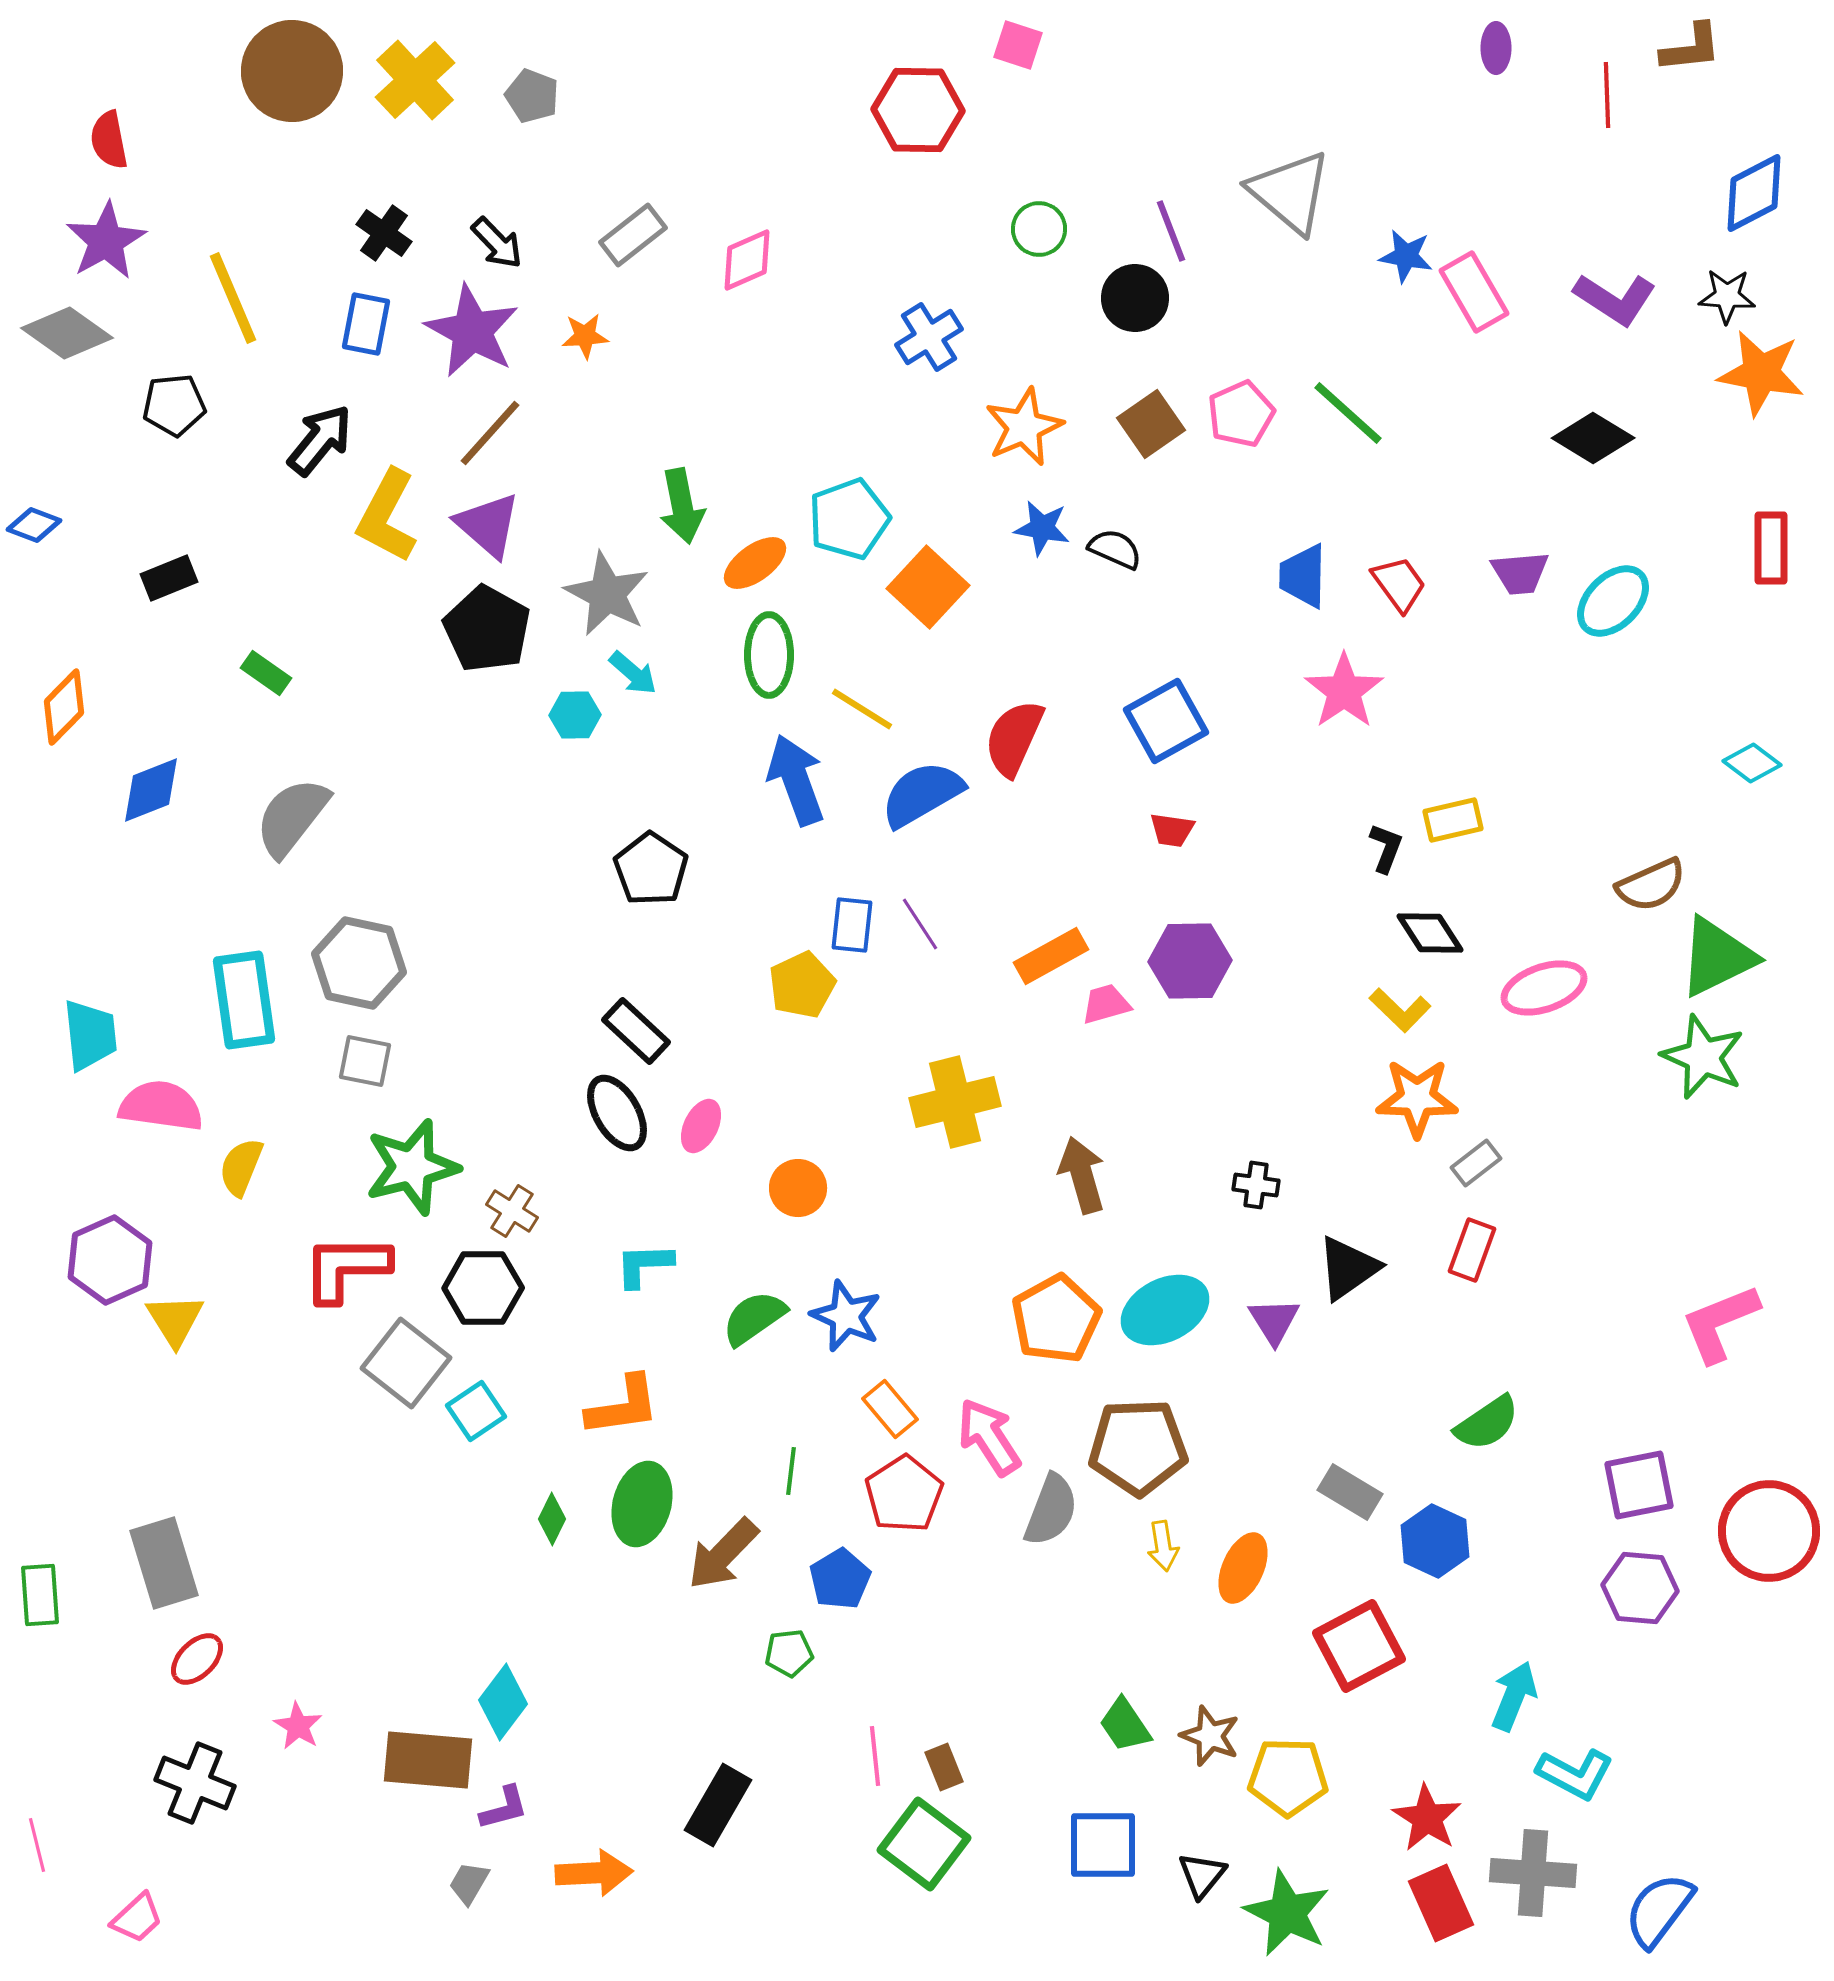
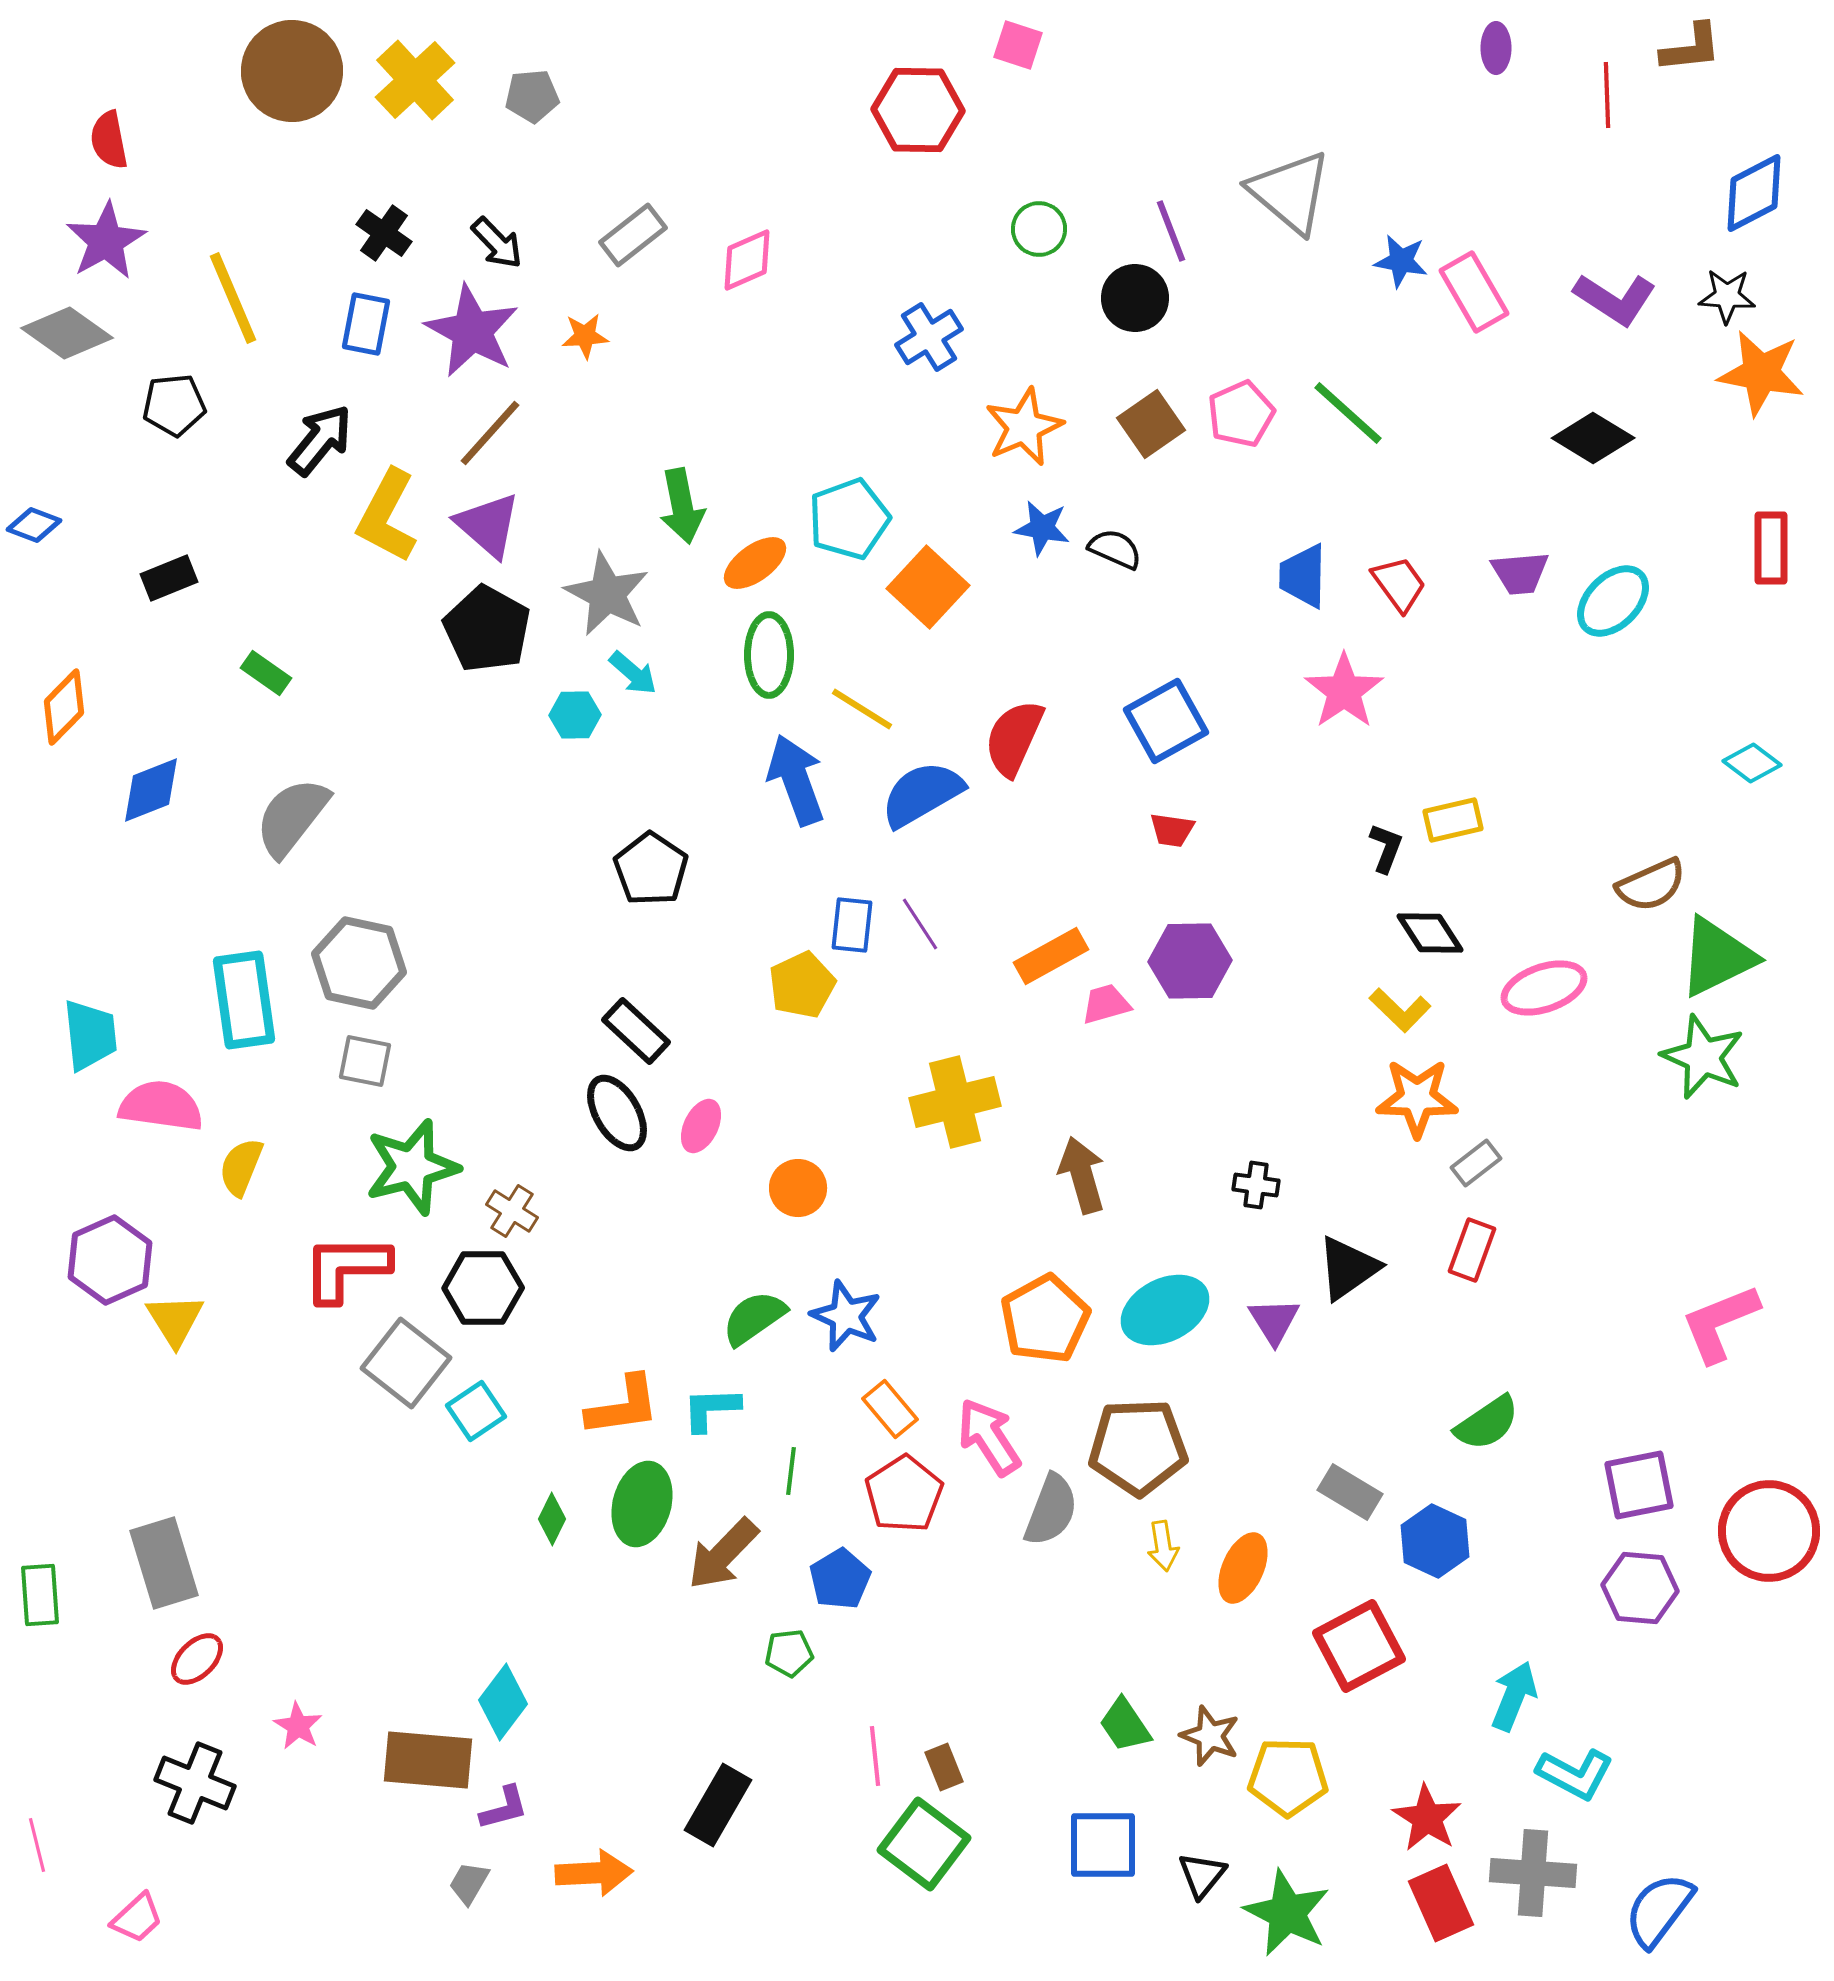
gray pentagon at (532, 96): rotated 26 degrees counterclockwise
blue star at (1406, 256): moved 5 px left, 5 px down
cyan L-shape at (644, 1265): moved 67 px right, 144 px down
orange pentagon at (1056, 1319): moved 11 px left
